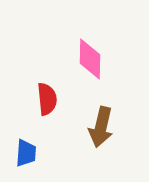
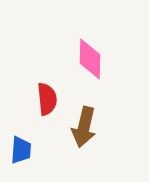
brown arrow: moved 17 px left
blue trapezoid: moved 5 px left, 3 px up
